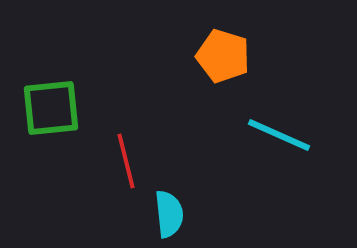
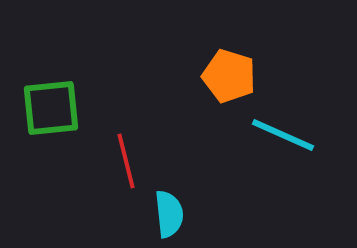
orange pentagon: moved 6 px right, 20 px down
cyan line: moved 4 px right
